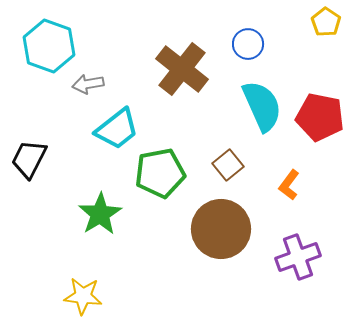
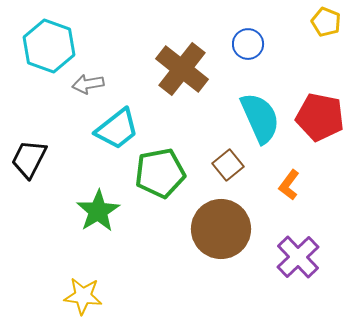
yellow pentagon: rotated 12 degrees counterclockwise
cyan semicircle: moved 2 px left, 12 px down
green star: moved 2 px left, 3 px up
purple cross: rotated 24 degrees counterclockwise
